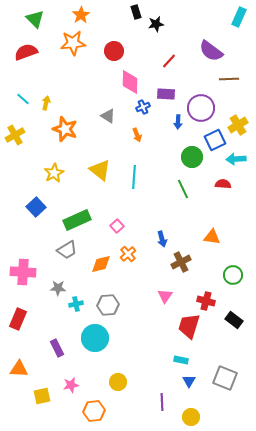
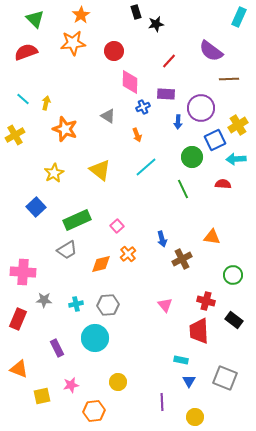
cyan line at (134, 177): moved 12 px right, 10 px up; rotated 45 degrees clockwise
brown cross at (181, 262): moved 1 px right, 3 px up
gray star at (58, 288): moved 14 px left, 12 px down
pink triangle at (165, 296): moved 9 px down; rotated 14 degrees counterclockwise
red trapezoid at (189, 326): moved 10 px right, 5 px down; rotated 20 degrees counterclockwise
orange triangle at (19, 369): rotated 18 degrees clockwise
yellow circle at (191, 417): moved 4 px right
